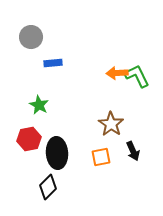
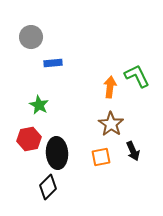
orange arrow: moved 7 px left, 14 px down; rotated 100 degrees clockwise
